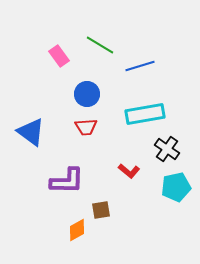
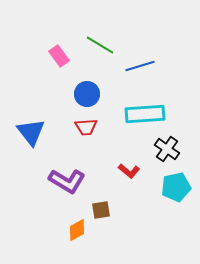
cyan rectangle: rotated 6 degrees clockwise
blue triangle: rotated 16 degrees clockwise
purple L-shape: rotated 30 degrees clockwise
